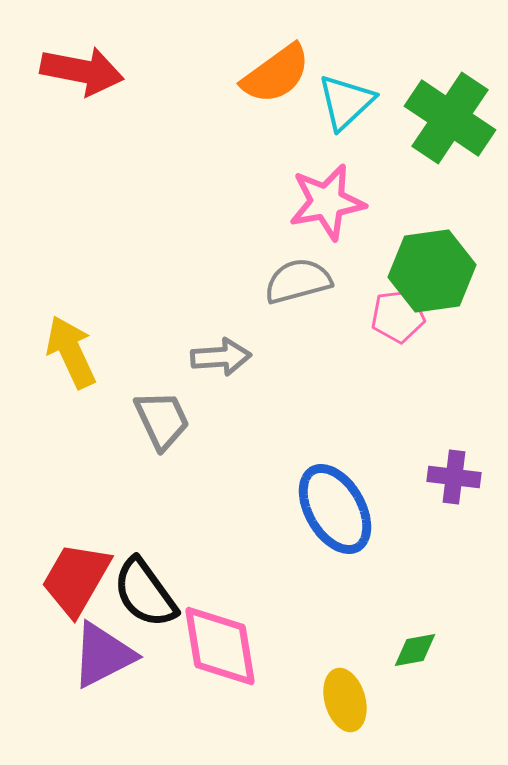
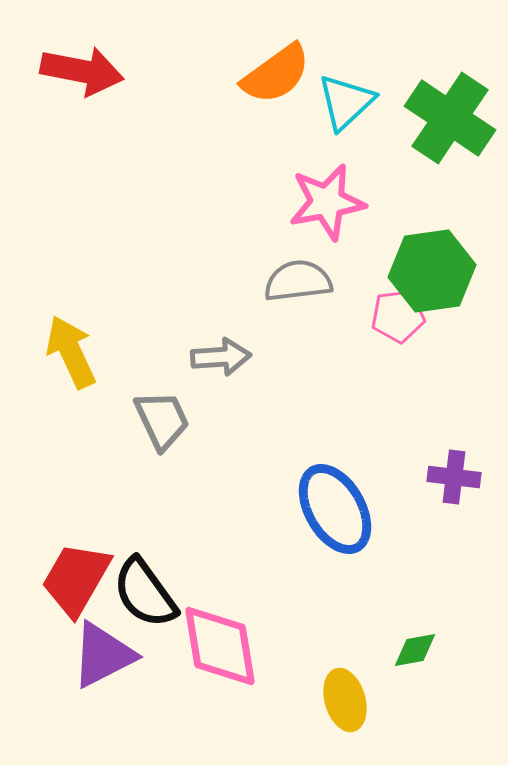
gray semicircle: rotated 8 degrees clockwise
